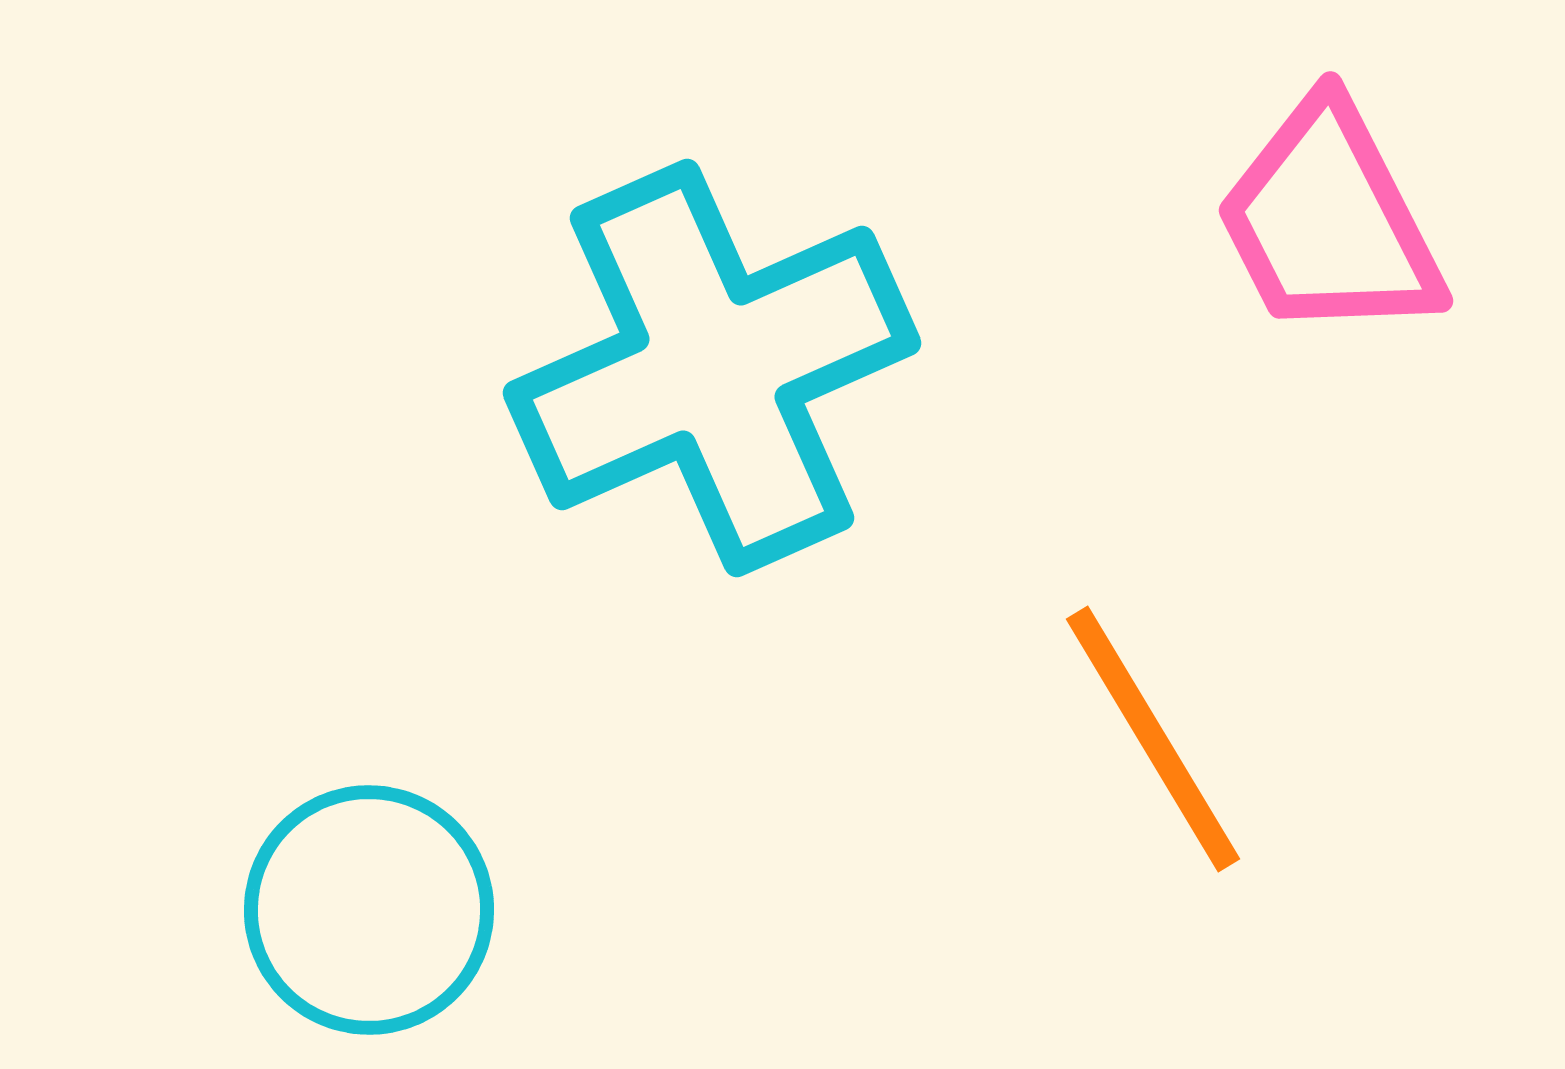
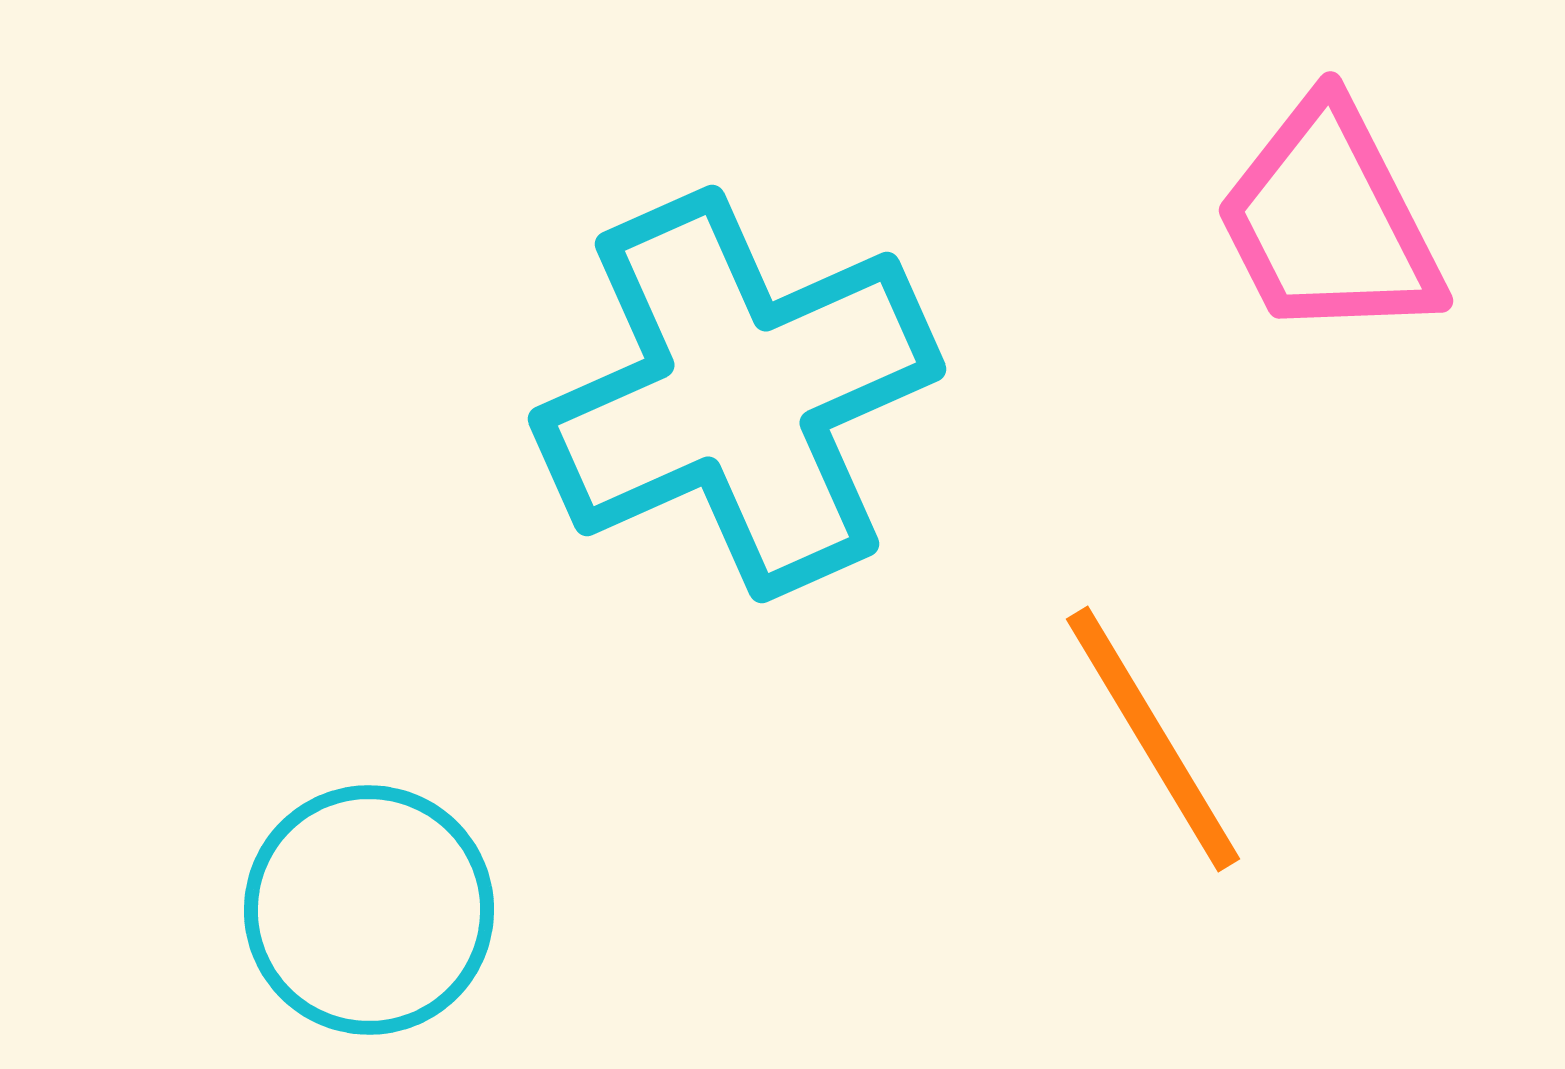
cyan cross: moved 25 px right, 26 px down
